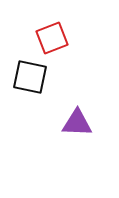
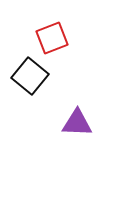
black square: moved 1 px up; rotated 27 degrees clockwise
